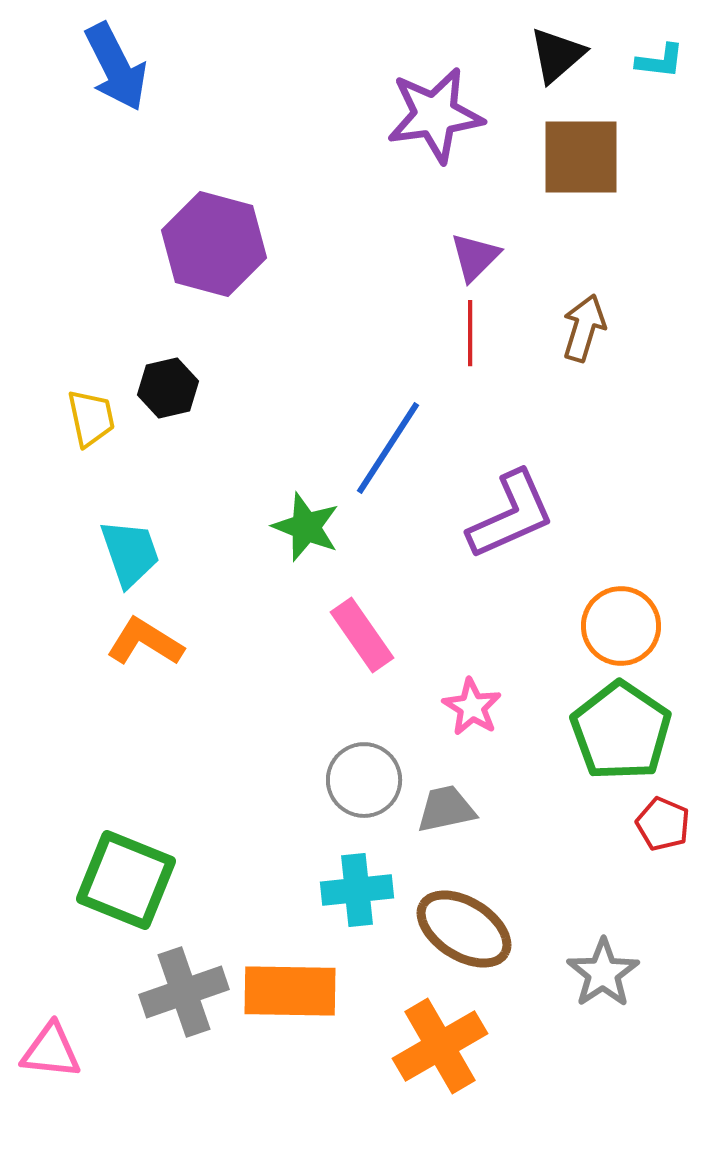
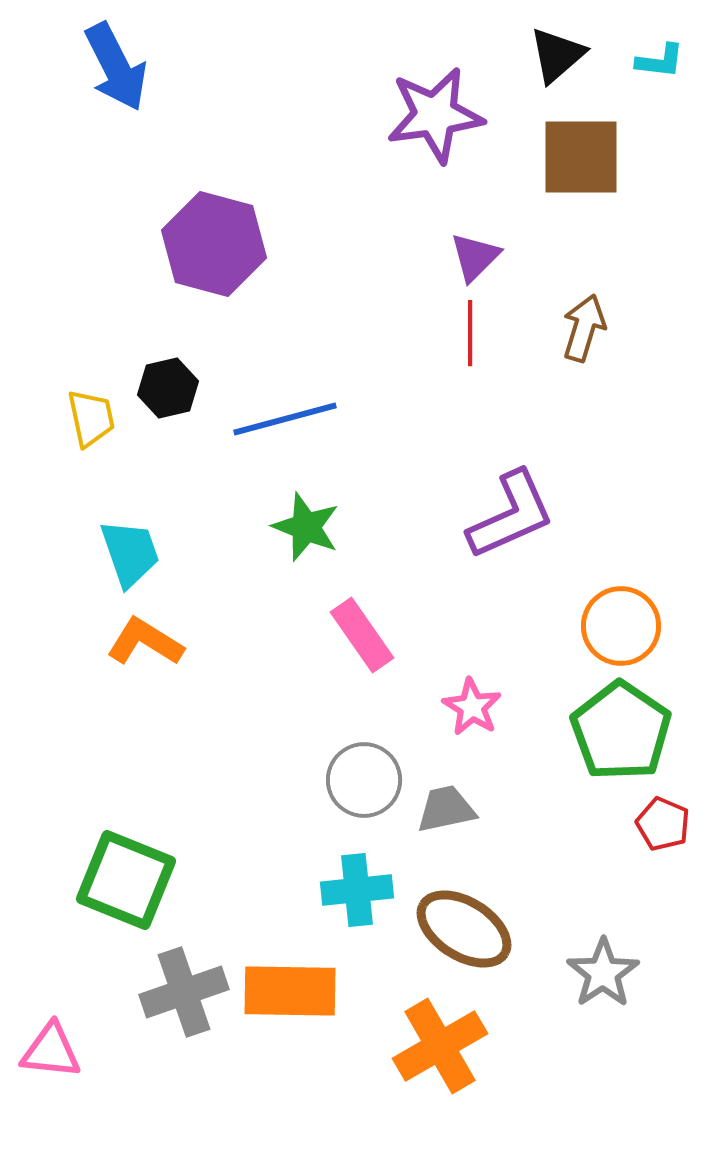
blue line: moved 103 px left, 29 px up; rotated 42 degrees clockwise
